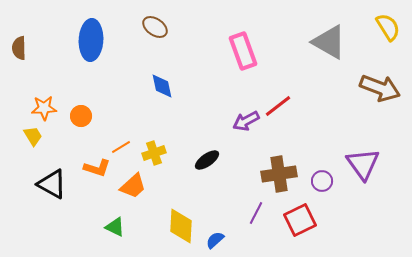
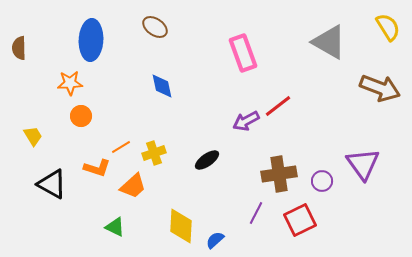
pink rectangle: moved 2 px down
orange star: moved 26 px right, 25 px up
